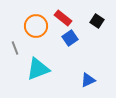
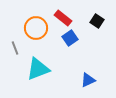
orange circle: moved 2 px down
